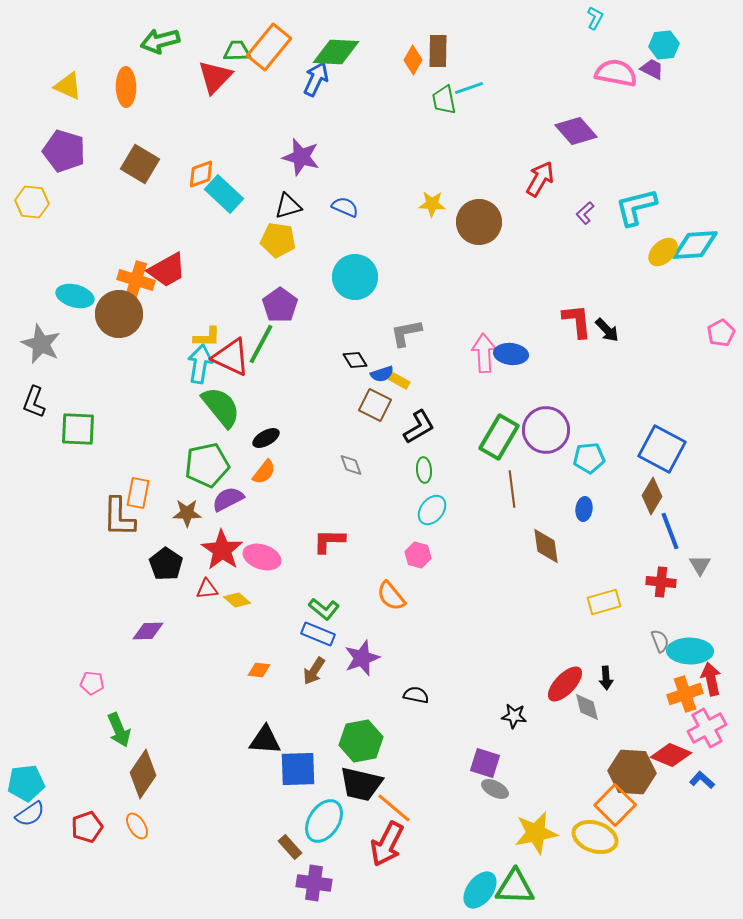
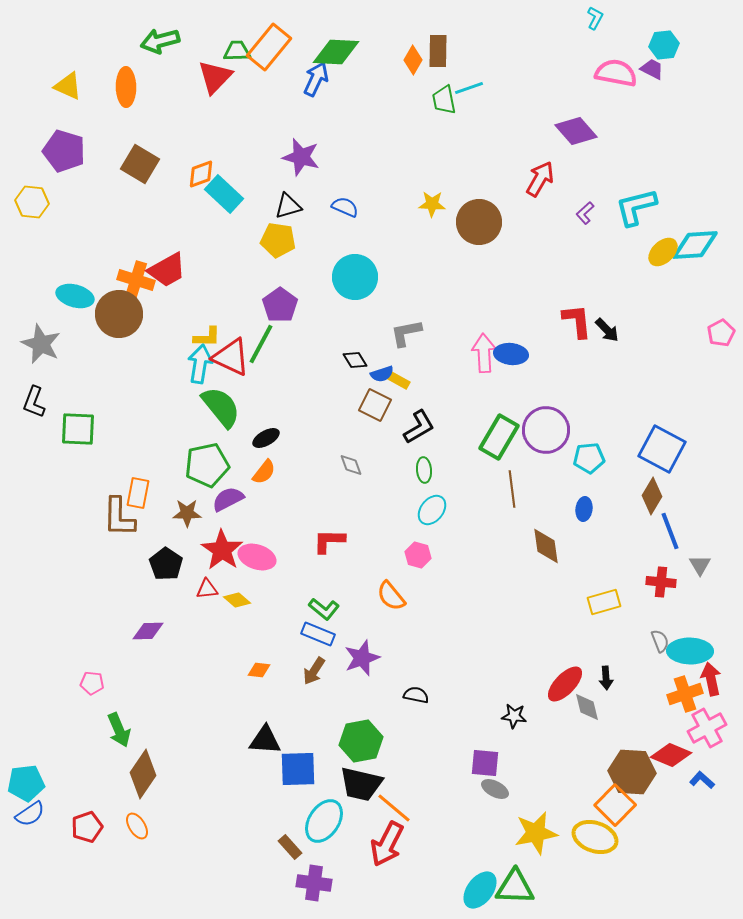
pink ellipse at (262, 557): moved 5 px left
purple square at (485, 763): rotated 12 degrees counterclockwise
